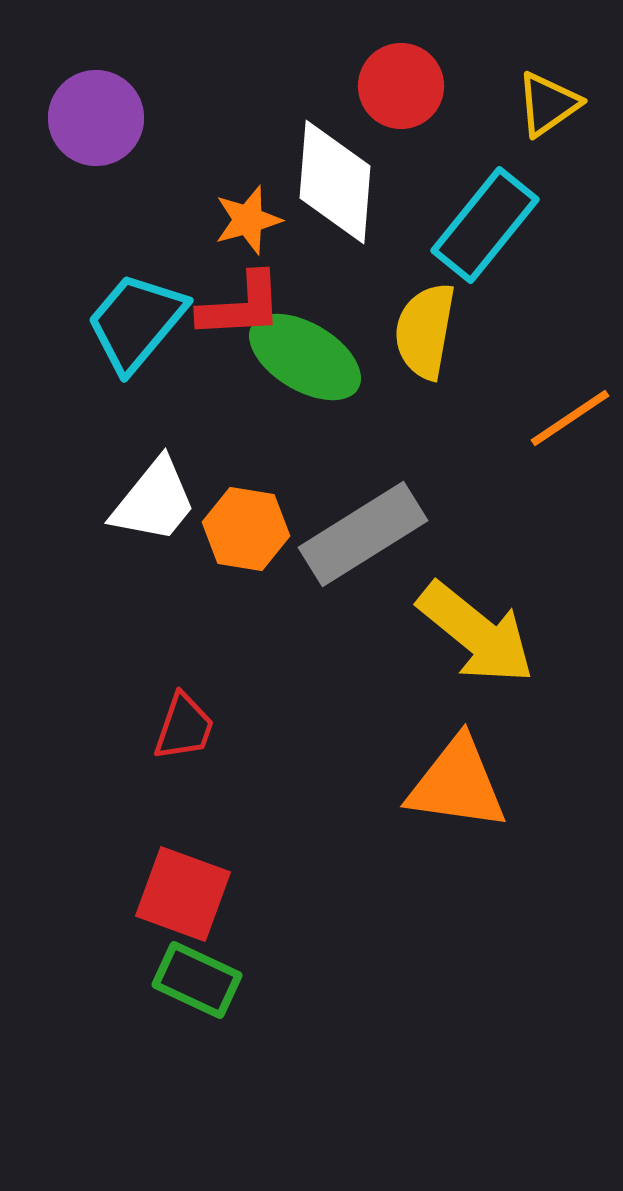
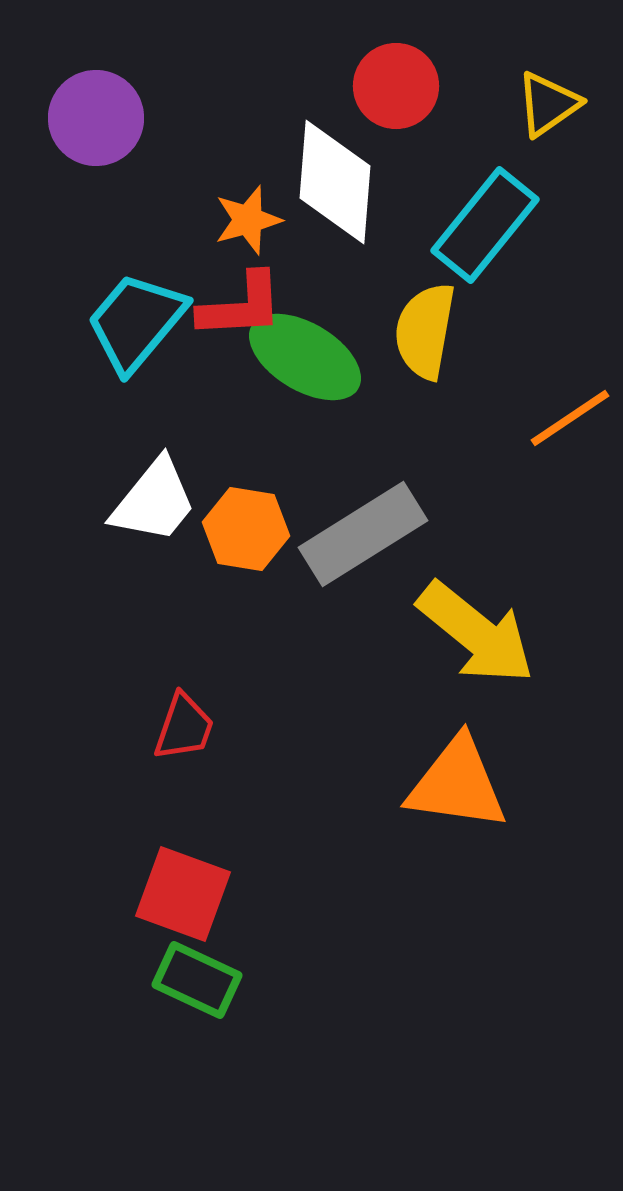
red circle: moved 5 px left
